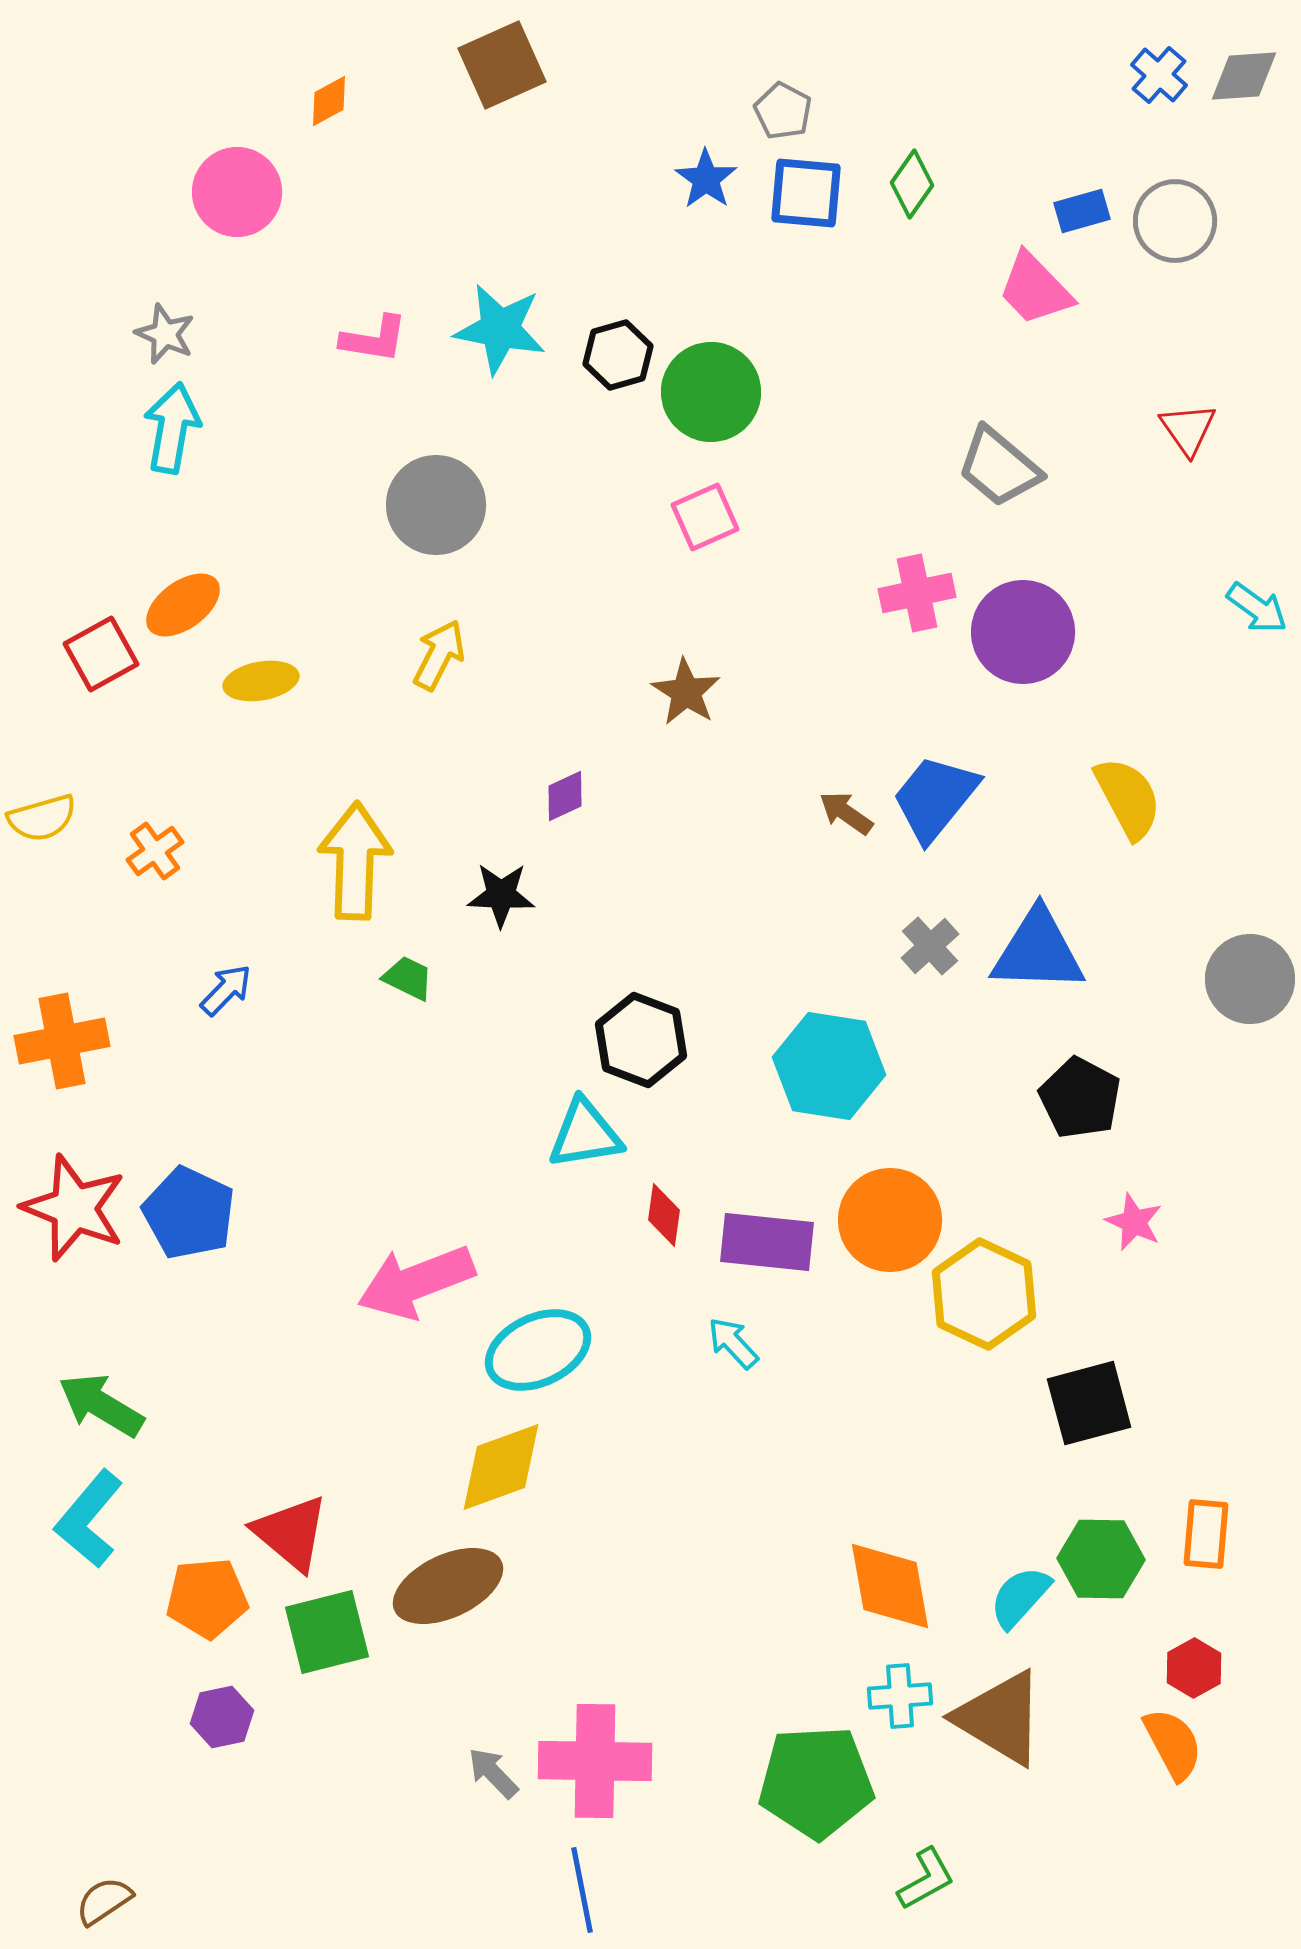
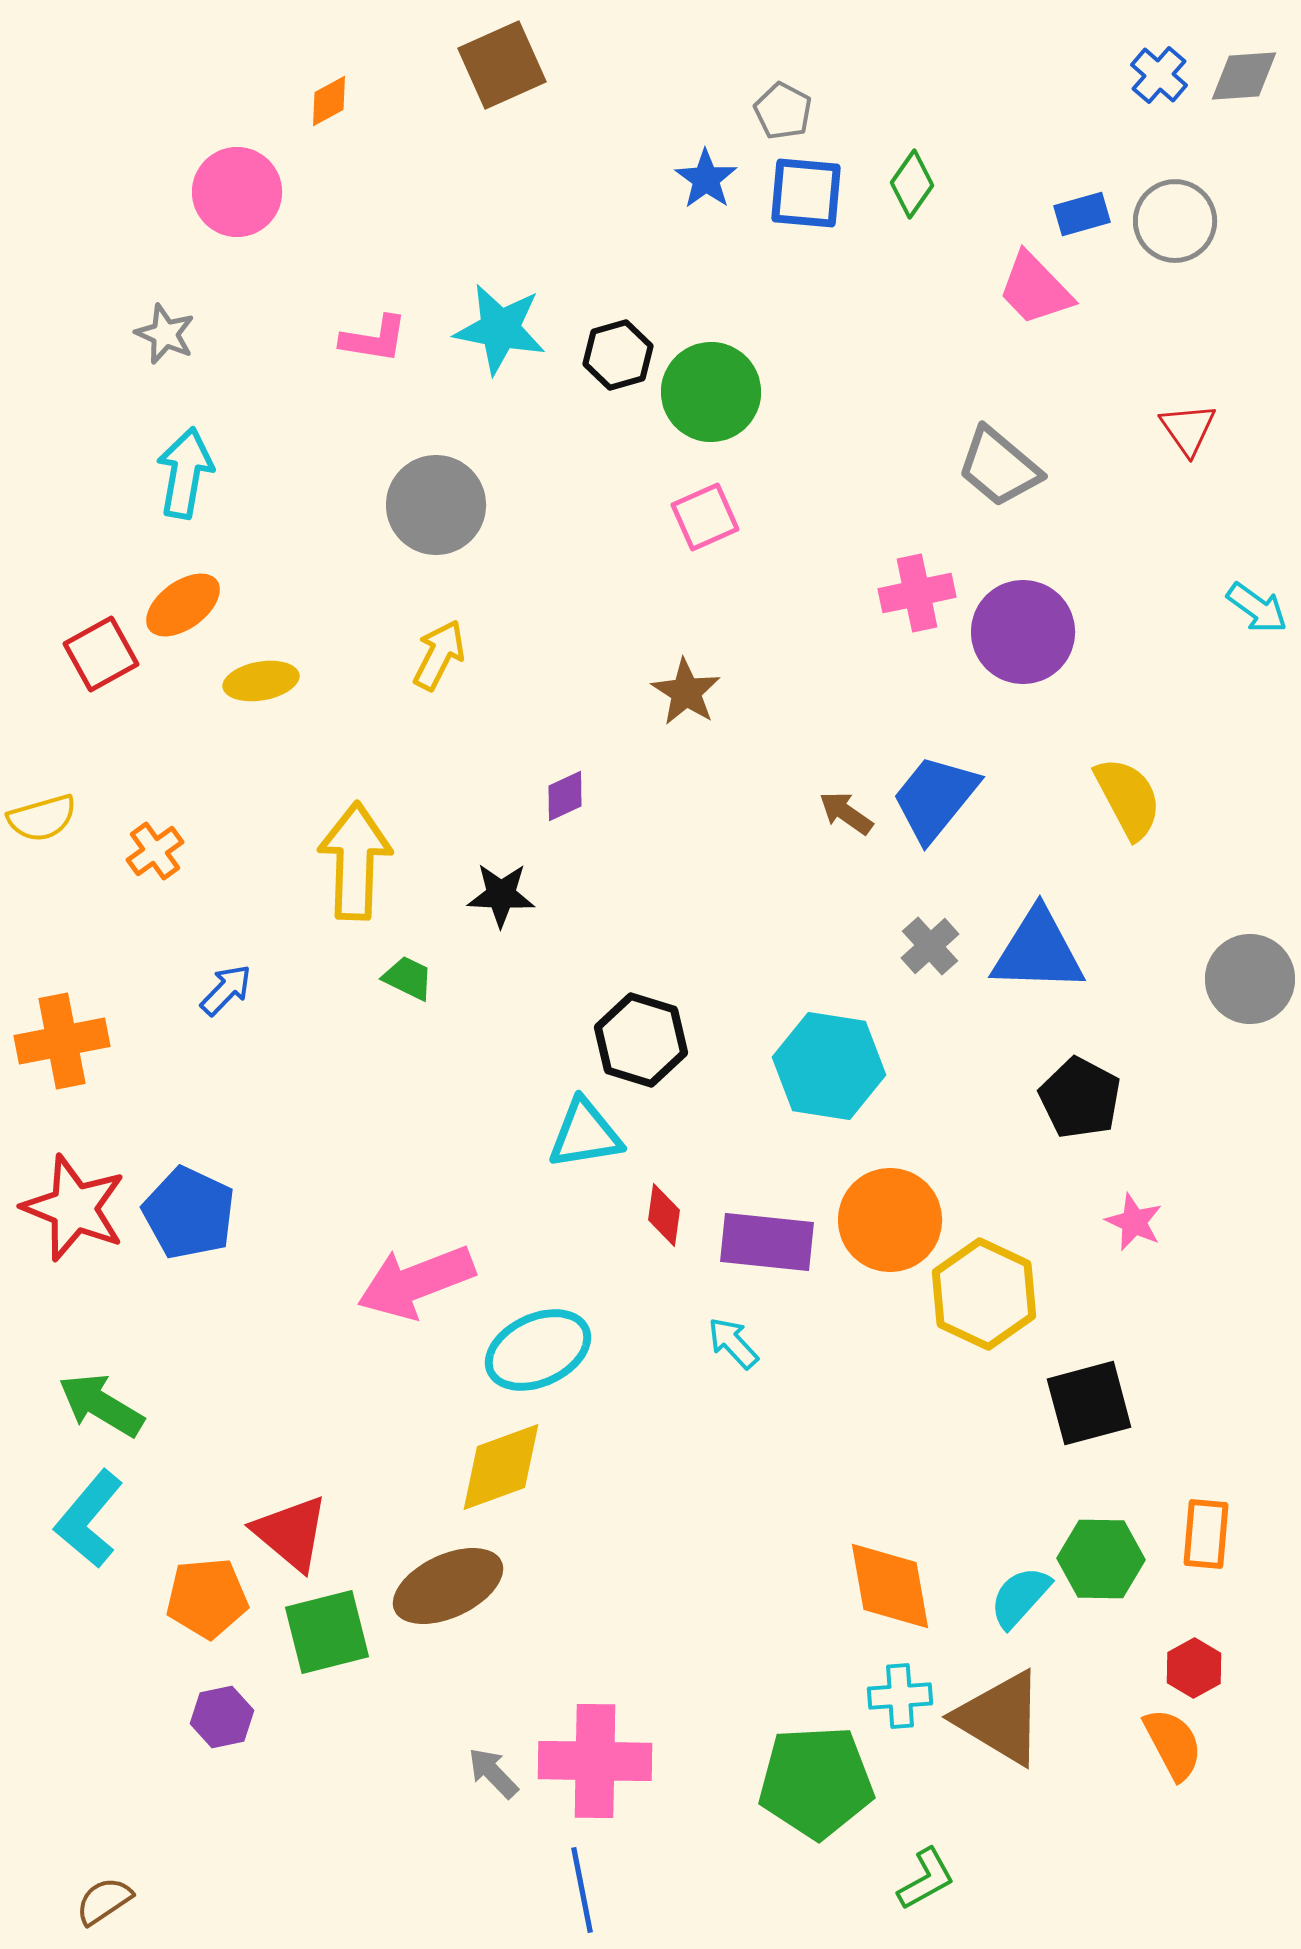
blue rectangle at (1082, 211): moved 3 px down
cyan arrow at (172, 428): moved 13 px right, 45 px down
black hexagon at (641, 1040): rotated 4 degrees counterclockwise
